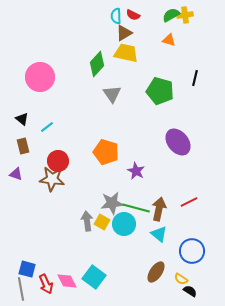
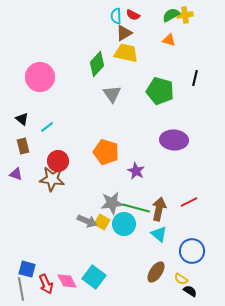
purple ellipse: moved 4 px left, 2 px up; rotated 48 degrees counterclockwise
gray arrow: rotated 120 degrees clockwise
